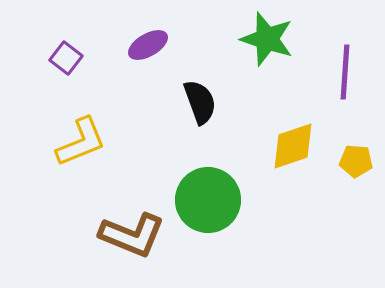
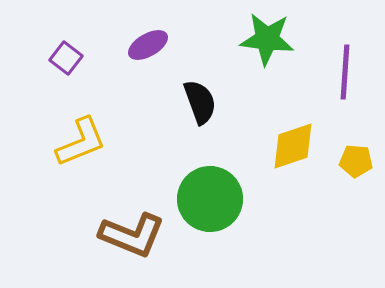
green star: rotated 12 degrees counterclockwise
green circle: moved 2 px right, 1 px up
